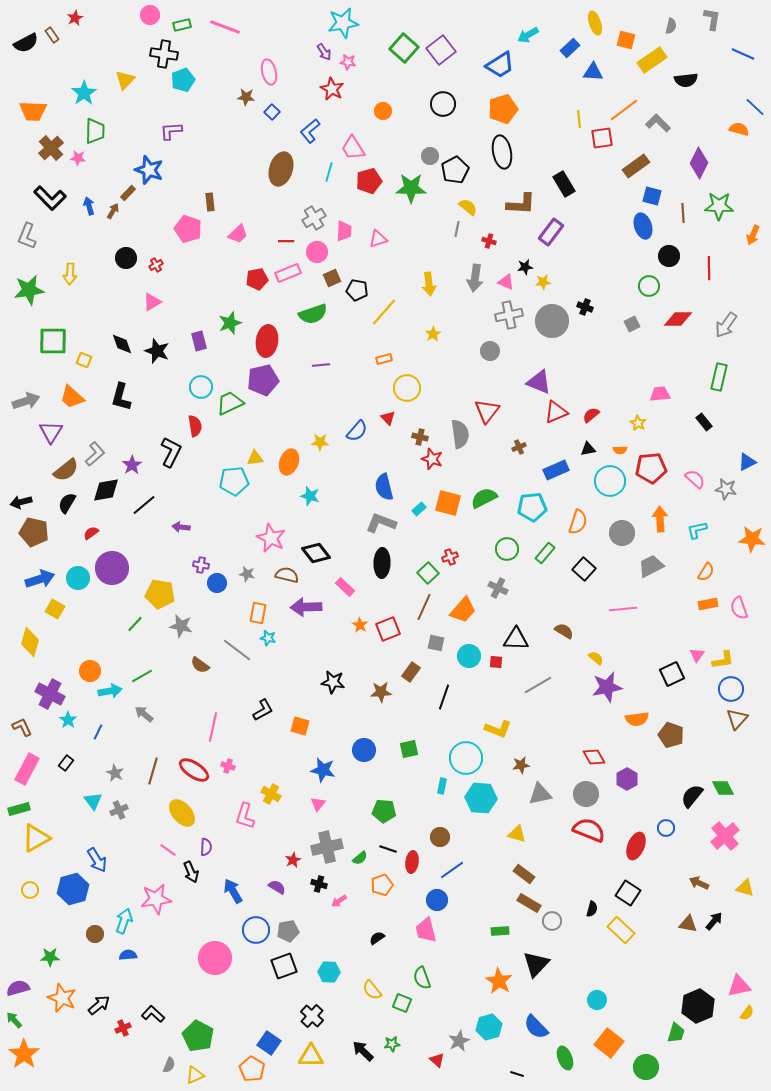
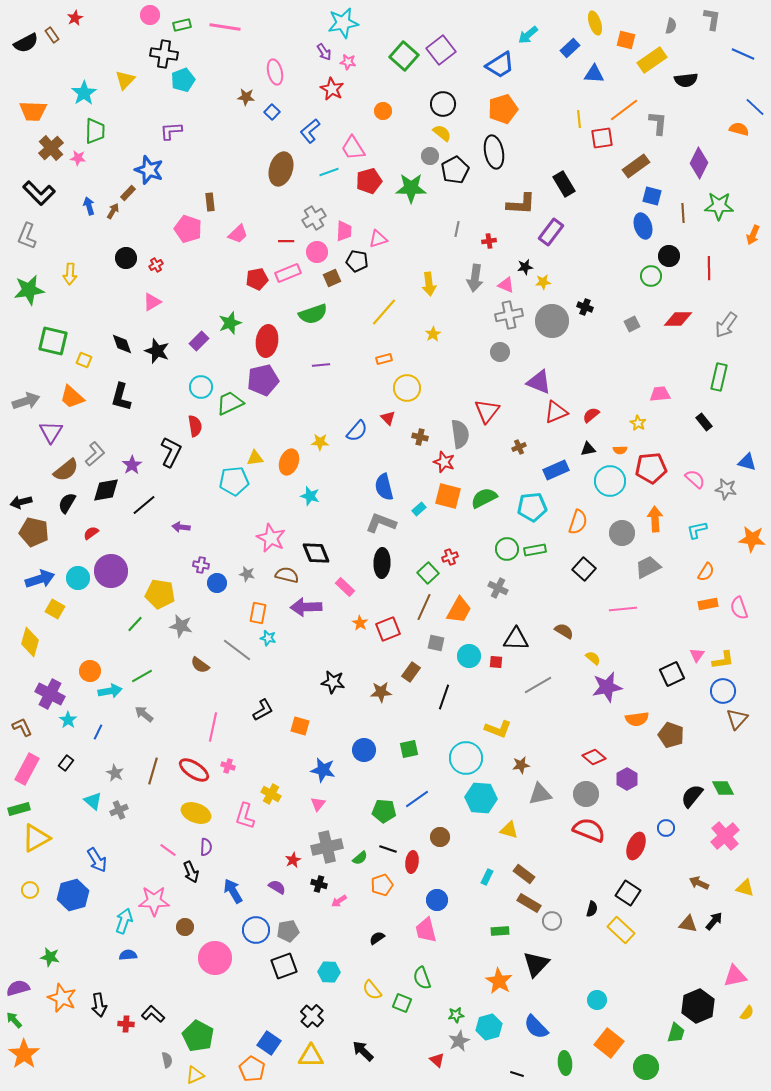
pink line at (225, 27): rotated 12 degrees counterclockwise
cyan arrow at (528, 35): rotated 10 degrees counterclockwise
green square at (404, 48): moved 8 px down
pink ellipse at (269, 72): moved 6 px right
blue triangle at (593, 72): moved 1 px right, 2 px down
gray L-shape at (658, 123): rotated 50 degrees clockwise
black ellipse at (502, 152): moved 8 px left
cyan line at (329, 172): rotated 54 degrees clockwise
black L-shape at (50, 198): moved 11 px left, 5 px up
yellow semicircle at (468, 207): moved 26 px left, 74 px up
red cross at (489, 241): rotated 24 degrees counterclockwise
pink triangle at (506, 282): moved 3 px down
green circle at (649, 286): moved 2 px right, 10 px up
black pentagon at (357, 290): moved 29 px up
green square at (53, 341): rotated 12 degrees clockwise
purple rectangle at (199, 341): rotated 60 degrees clockwise
gray circle at (490, 351): moved 10 px right, 1 px down
red star at (432, 459): moved 12 px right, 3 px down
blue triangle at (747, 462): rotated 42 degrees clockwise
orange square at (448, 503): moved 7 px up
orange arrow at (660, 519): moved 5 px left
black diamond at (316, 553): rotated 16 degrees clockwise
green rectangle at (545, 553): moved 10 px left, 3 px up; rotated 40 degrees clockwise
gray trapezoid at (651, 566): moved 3 px left, 1 px down
purple circle at (112, 568): moved 1 px left, 3 px down
orange trapezoid at (463, 610): moved 4 px left; rotated 12 degrees counterclockwise
orange star at (360, 625): moved 2 px up
yellow semicircle at (596, 658): moved 3 px left
blue circle at (731, 689): moved 8 px left, 2 px down
red diamond at (594, 757): rotated 20 degrees counterclockwise
cyan rectangle at (442, 786): moved 45 px right, 91 px down; rotated 14 degrees clockwise
cyan triangle at (93, 801): rotated 12 degrees counterclockwise
yellow ellipse at (182, 813): moved 14 px right; rotated 28 degrees counterclockwise
yellow triangle at (517, 834): moved 8 px left, 4 px up
blue line at (452, 870): moved 35 px left, 71 px up
blue hexagon at (73, 889): moved 6 px down
pink star at (156, 899): moved 2 px left, 2 px down; rotated 8 degrees clockwise
brown circle at (95, 934): moved 90 px right, 7 px up
green star at (50, 957): rotated 12 degrees clockwise
pink triangle at (739, 986): moved 4 px left, 10 px up
black arrow at (99, 1005): rotated 120 degrees clockwise
red cross at (123, 1028): moved 3 px right, 4 px up; rotated 28 degrees clockwise
green star at (392, 1044): moved 64 px right, 29 px up
green ellipse at (565, 1058): moved 5 px down; rotated 15 degrees clockwise
gray semicircle at (169, 1065): moved 2 px left, 5 px up; rotated 35 degrees counterclockwise
